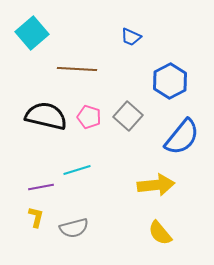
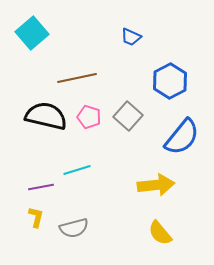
brown line: moved 9 px down; rotated 15 degrees counterclockwise
